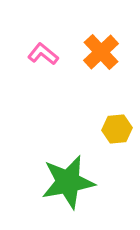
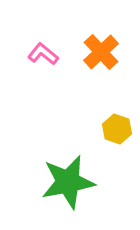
yellow hexagon: rotated 24 degrees clockwise
